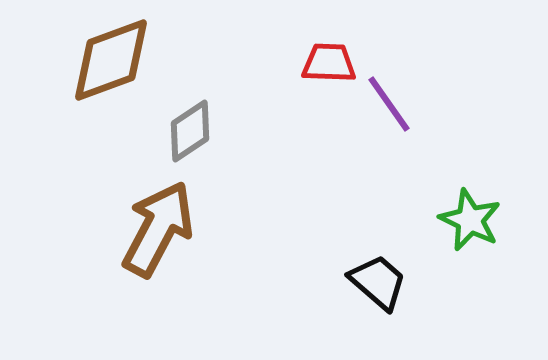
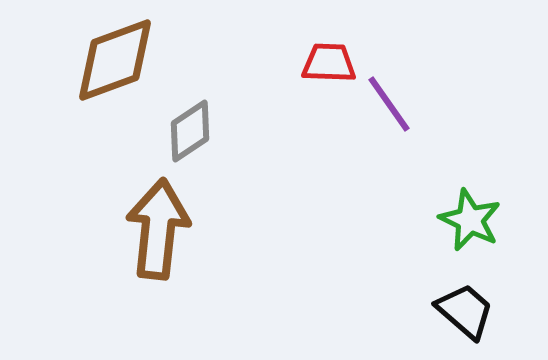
brown diamond: moved 4 px right
brown arrow: rotated 22 degrees counterclockwise
black trapezoid: moved 87 px right, 29 px down
